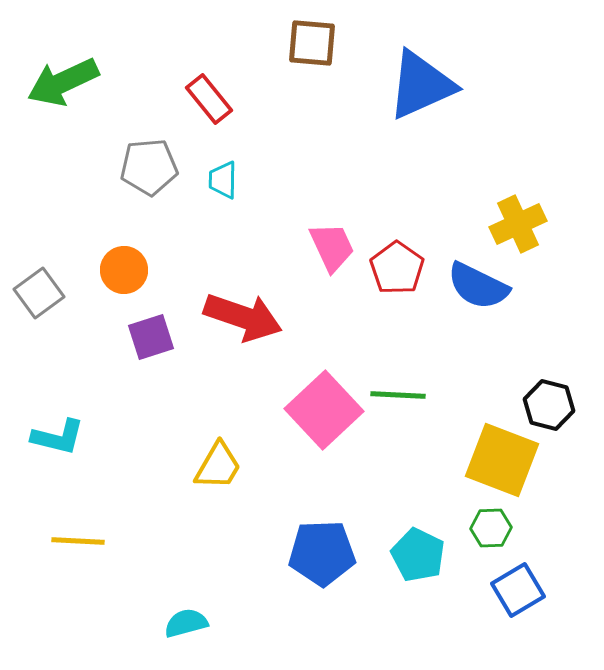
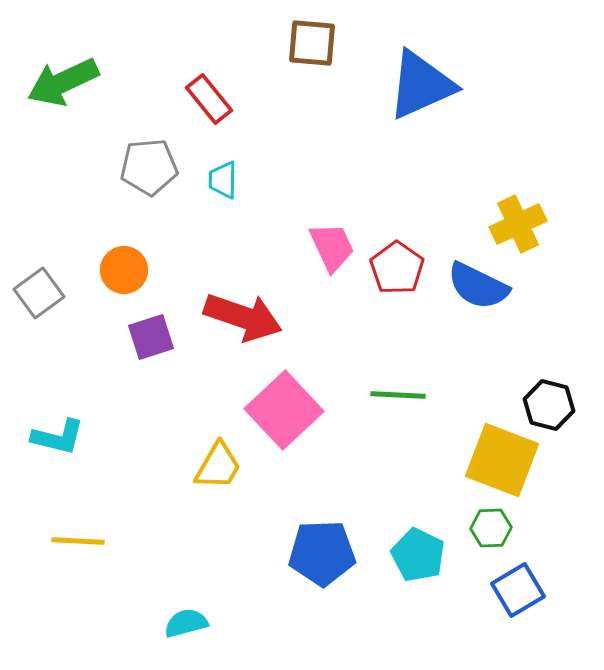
pink square: moved 40 px left
